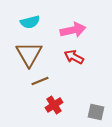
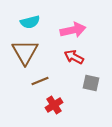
brown triangle: moved 4 px left, 2 px up
gray square: moved 5 px left, 29 px up
